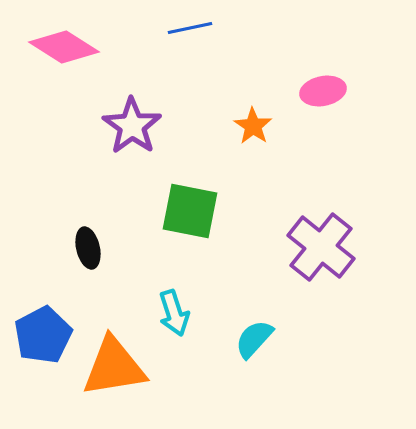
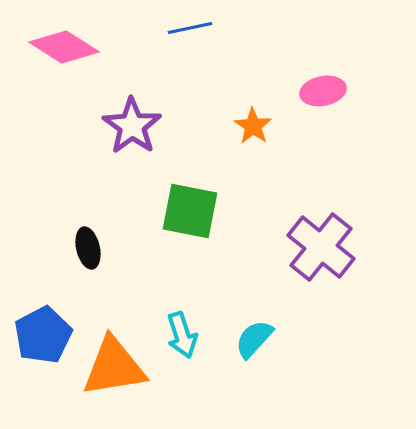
cyan arrow: moved 8 px right, 22 px down
